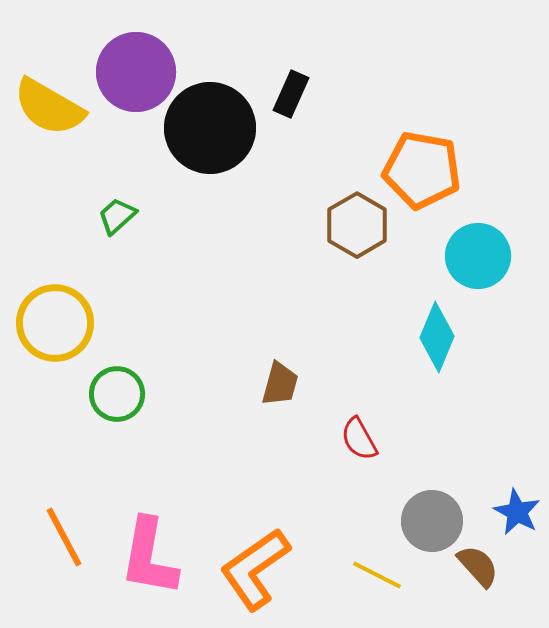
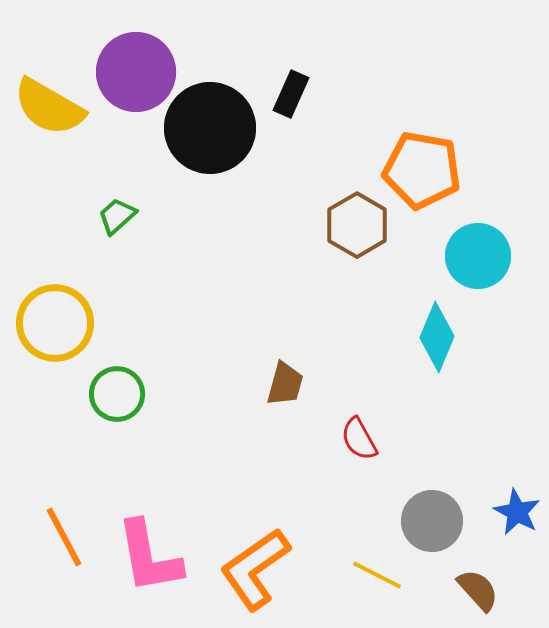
brown trapezoid: moved 5 px right
pink L-shape: rotated 20 degrees counterclockwise
brown semicircle: moved 24 px down
